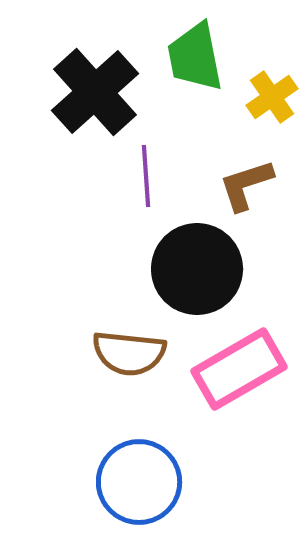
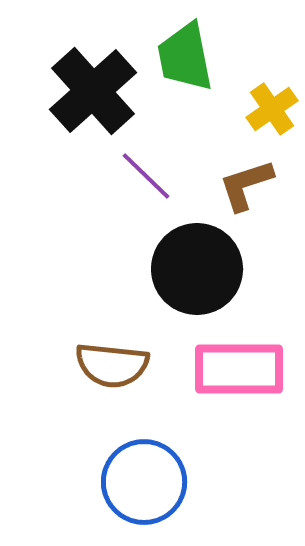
green trapezoid: moved 10 px left
black cross: moved 2 px left, 1 px up
yellow cross: moved 12 px down
purple line: rotated 42 degrees counterclockwise
brown semicircle: moved 17 px left, 12 px down
pink rectangle: rotated 30 degrees clockwise
blue circle: moved 5 px right
